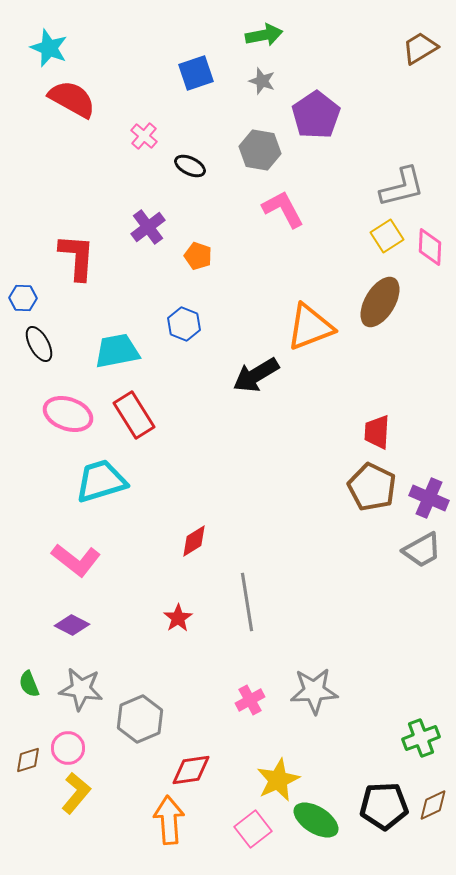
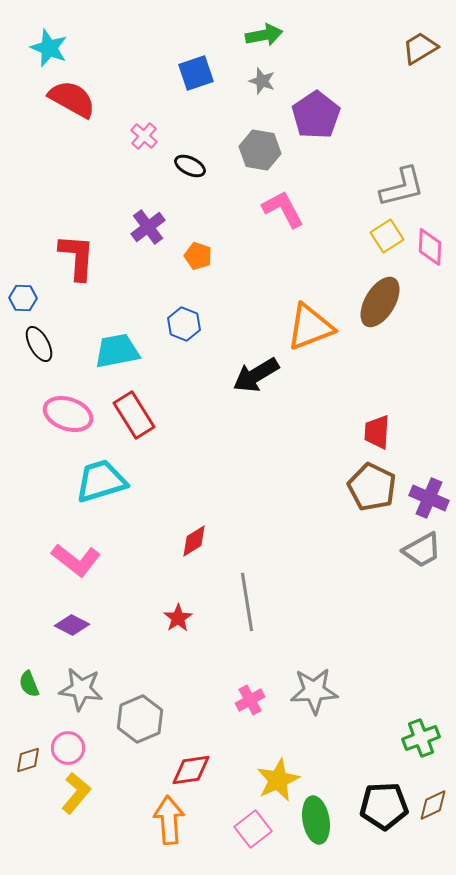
green ellipse at (316, 820): rotated 48 degrees clockwise
